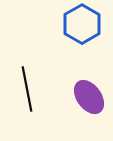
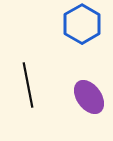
black line: moved 1 px right, 4 px up
